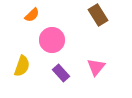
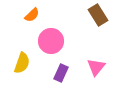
pink circle: moved 1 px left, 1 px down
yellow semicircle: moved 3 px up
purple rectangle: rotated 66 degrees clockwise
